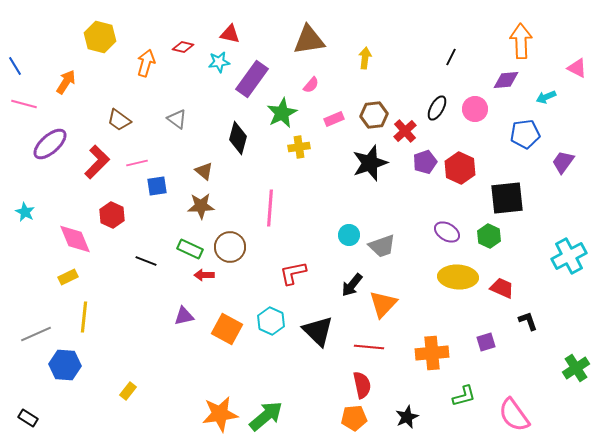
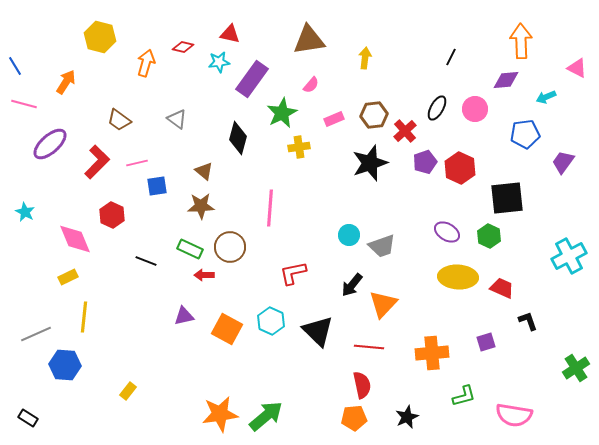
pink semicircle at (514, 415): rotated 45 degrees counterclockwise
